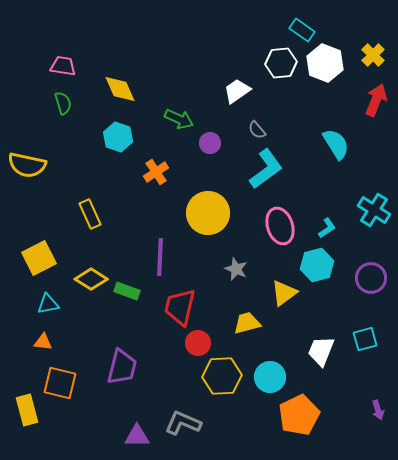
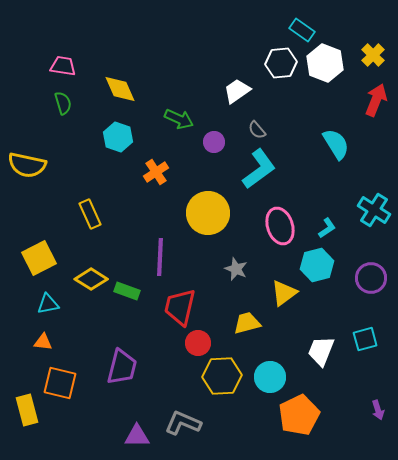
purple circle at (210, 143): moved 4 px right, 1 px up
cyan L-shape at (266, 169): moved 7 px left
